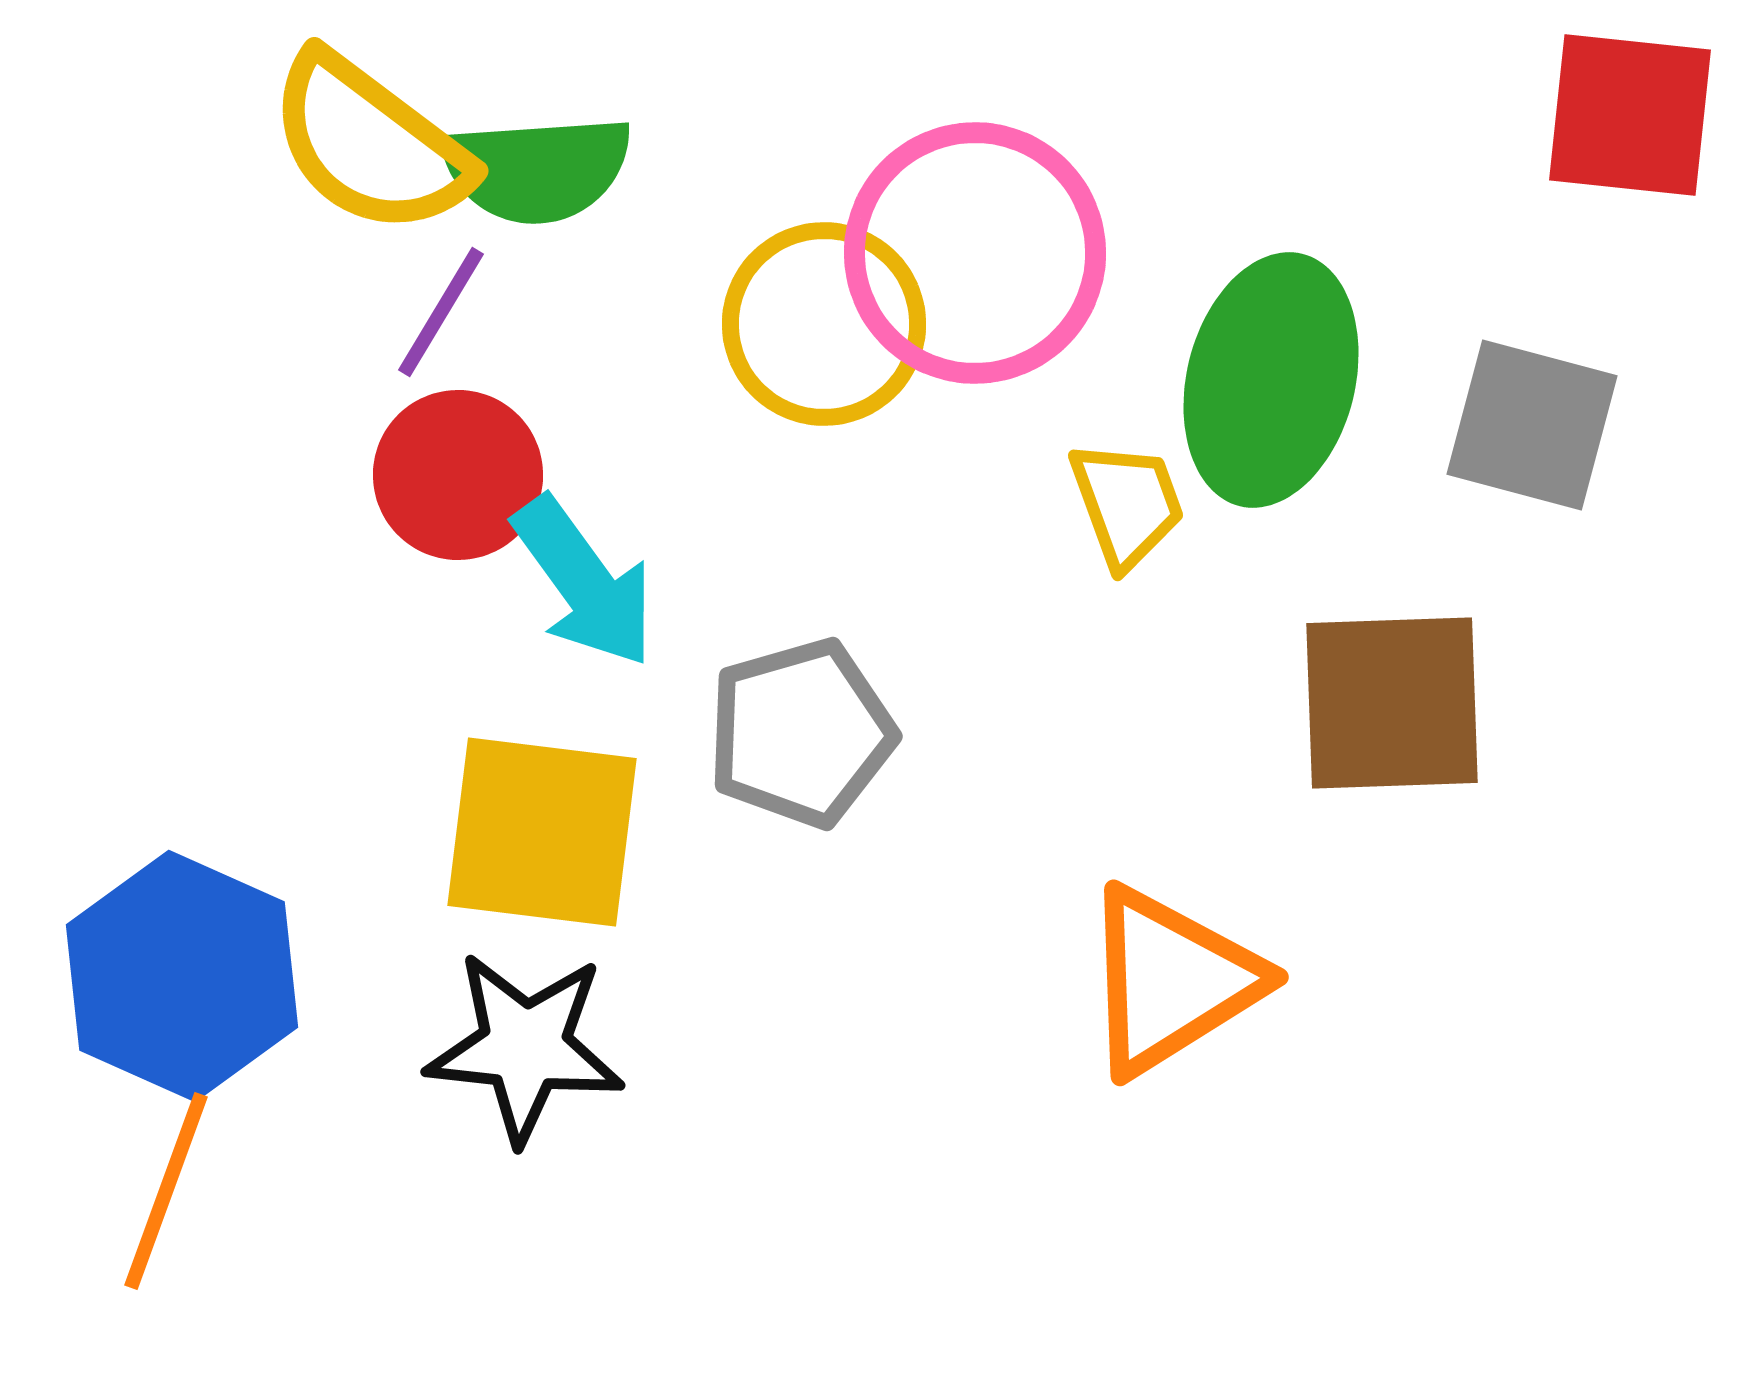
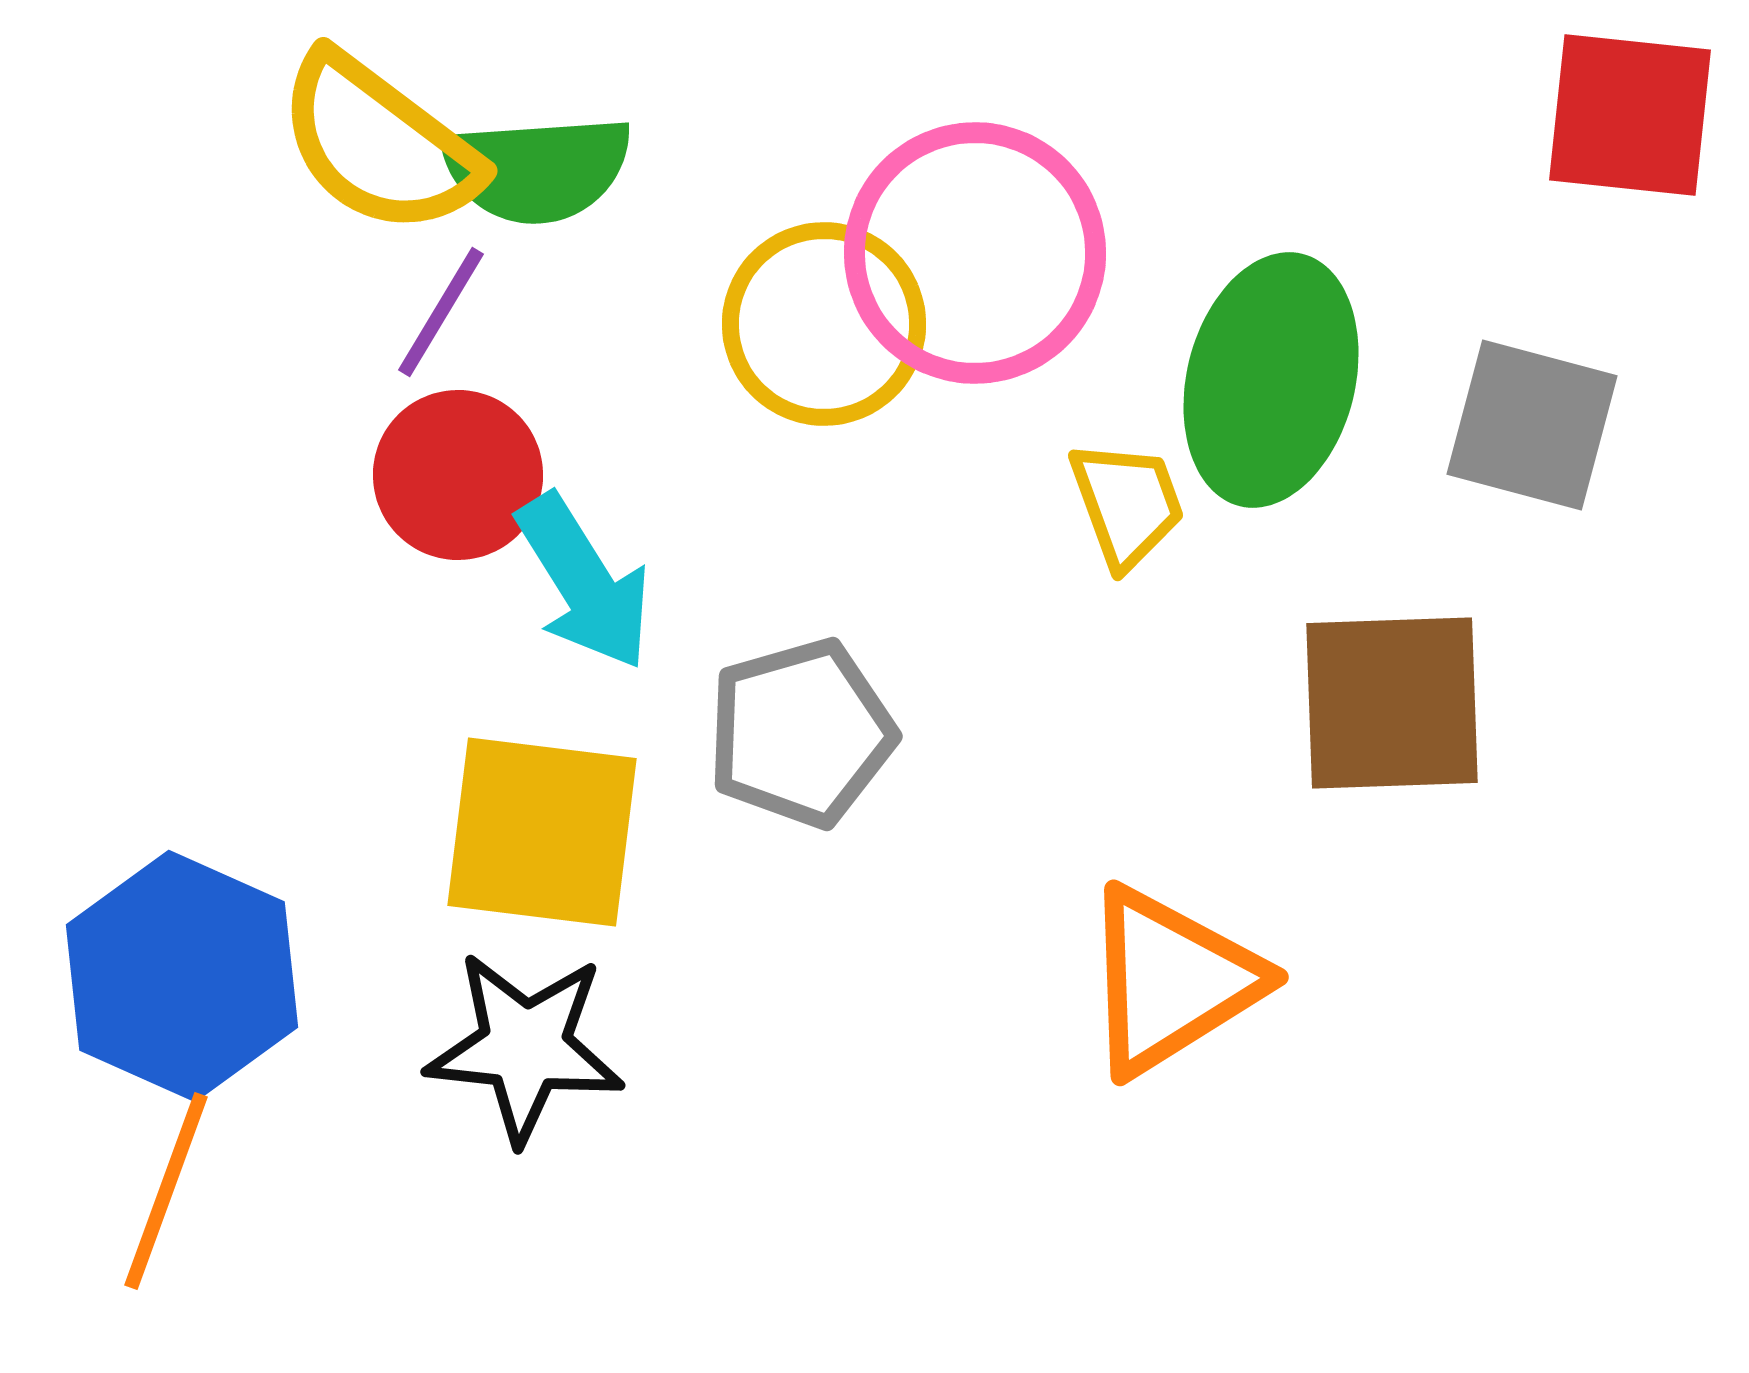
yellow semicircle: moved 9 px right
cyan arrow: rotated 4 degrees clockwise
